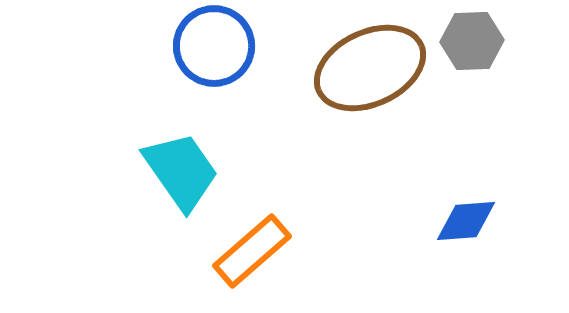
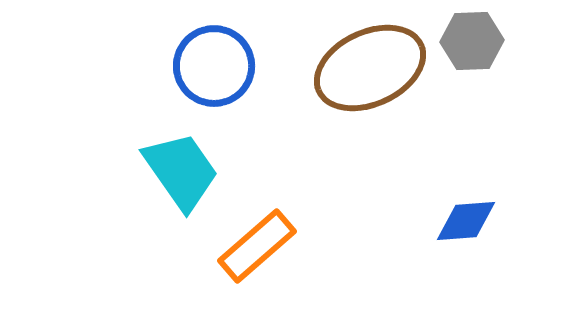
blue circle: moved 20 px down
orange rectangle: moved 5 px right, 5 px up
